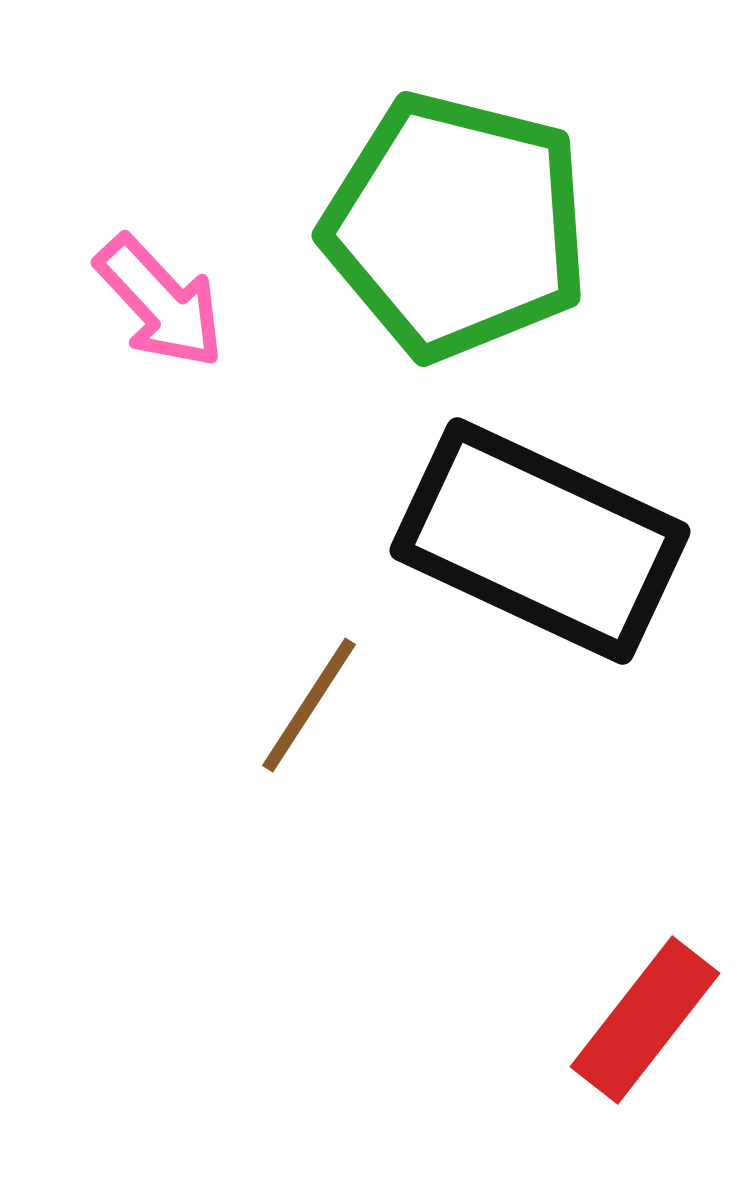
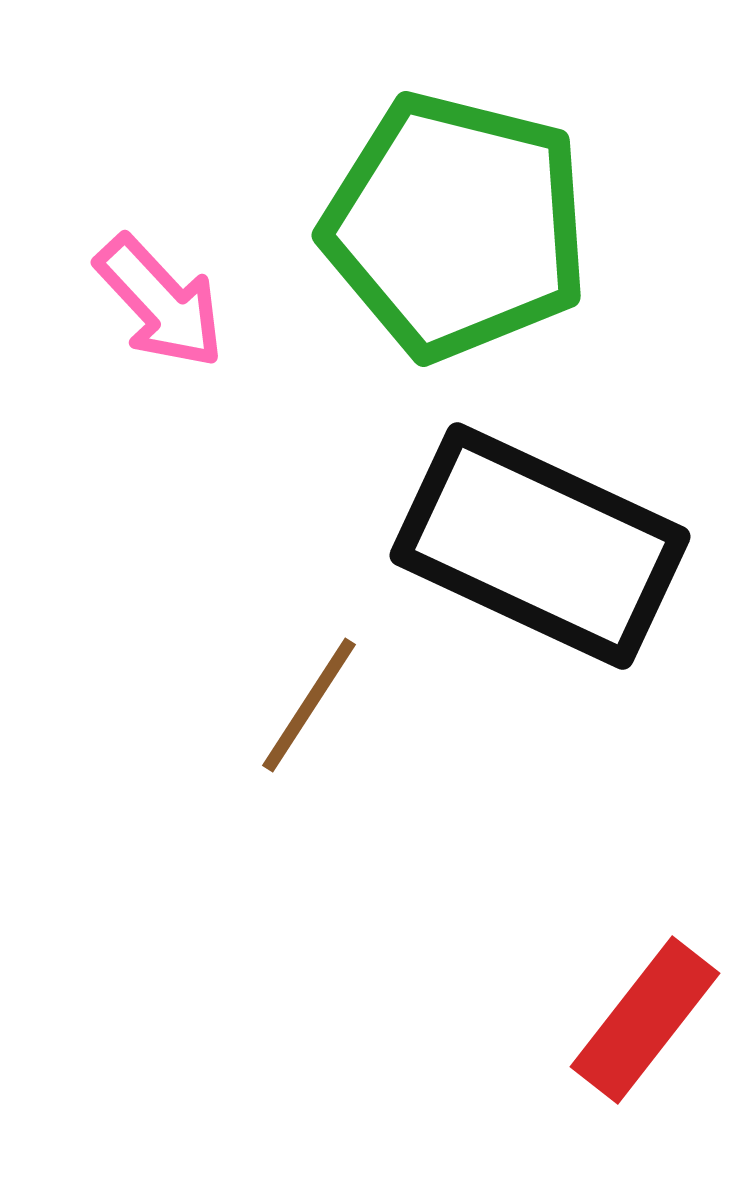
black rectangle: moved 5 px down
